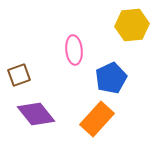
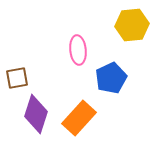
pink ellipse: moved 4 px right
brown square: moved 2 px left, 3 px down; rotated 10 degrees clockwise
purple diamond: rotated 57 degrees clockwise
orange rectangle: moved 18 px left, 1 px up
